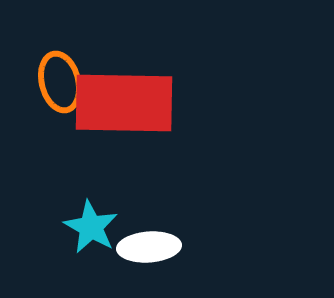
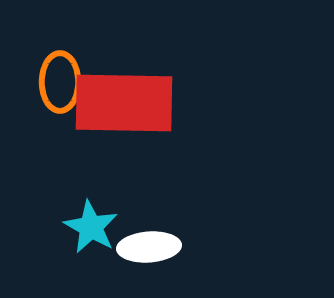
orange ellipse: rotated 14 degrees clockwise
